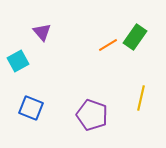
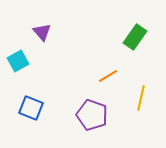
orange line: moved 31 px down
